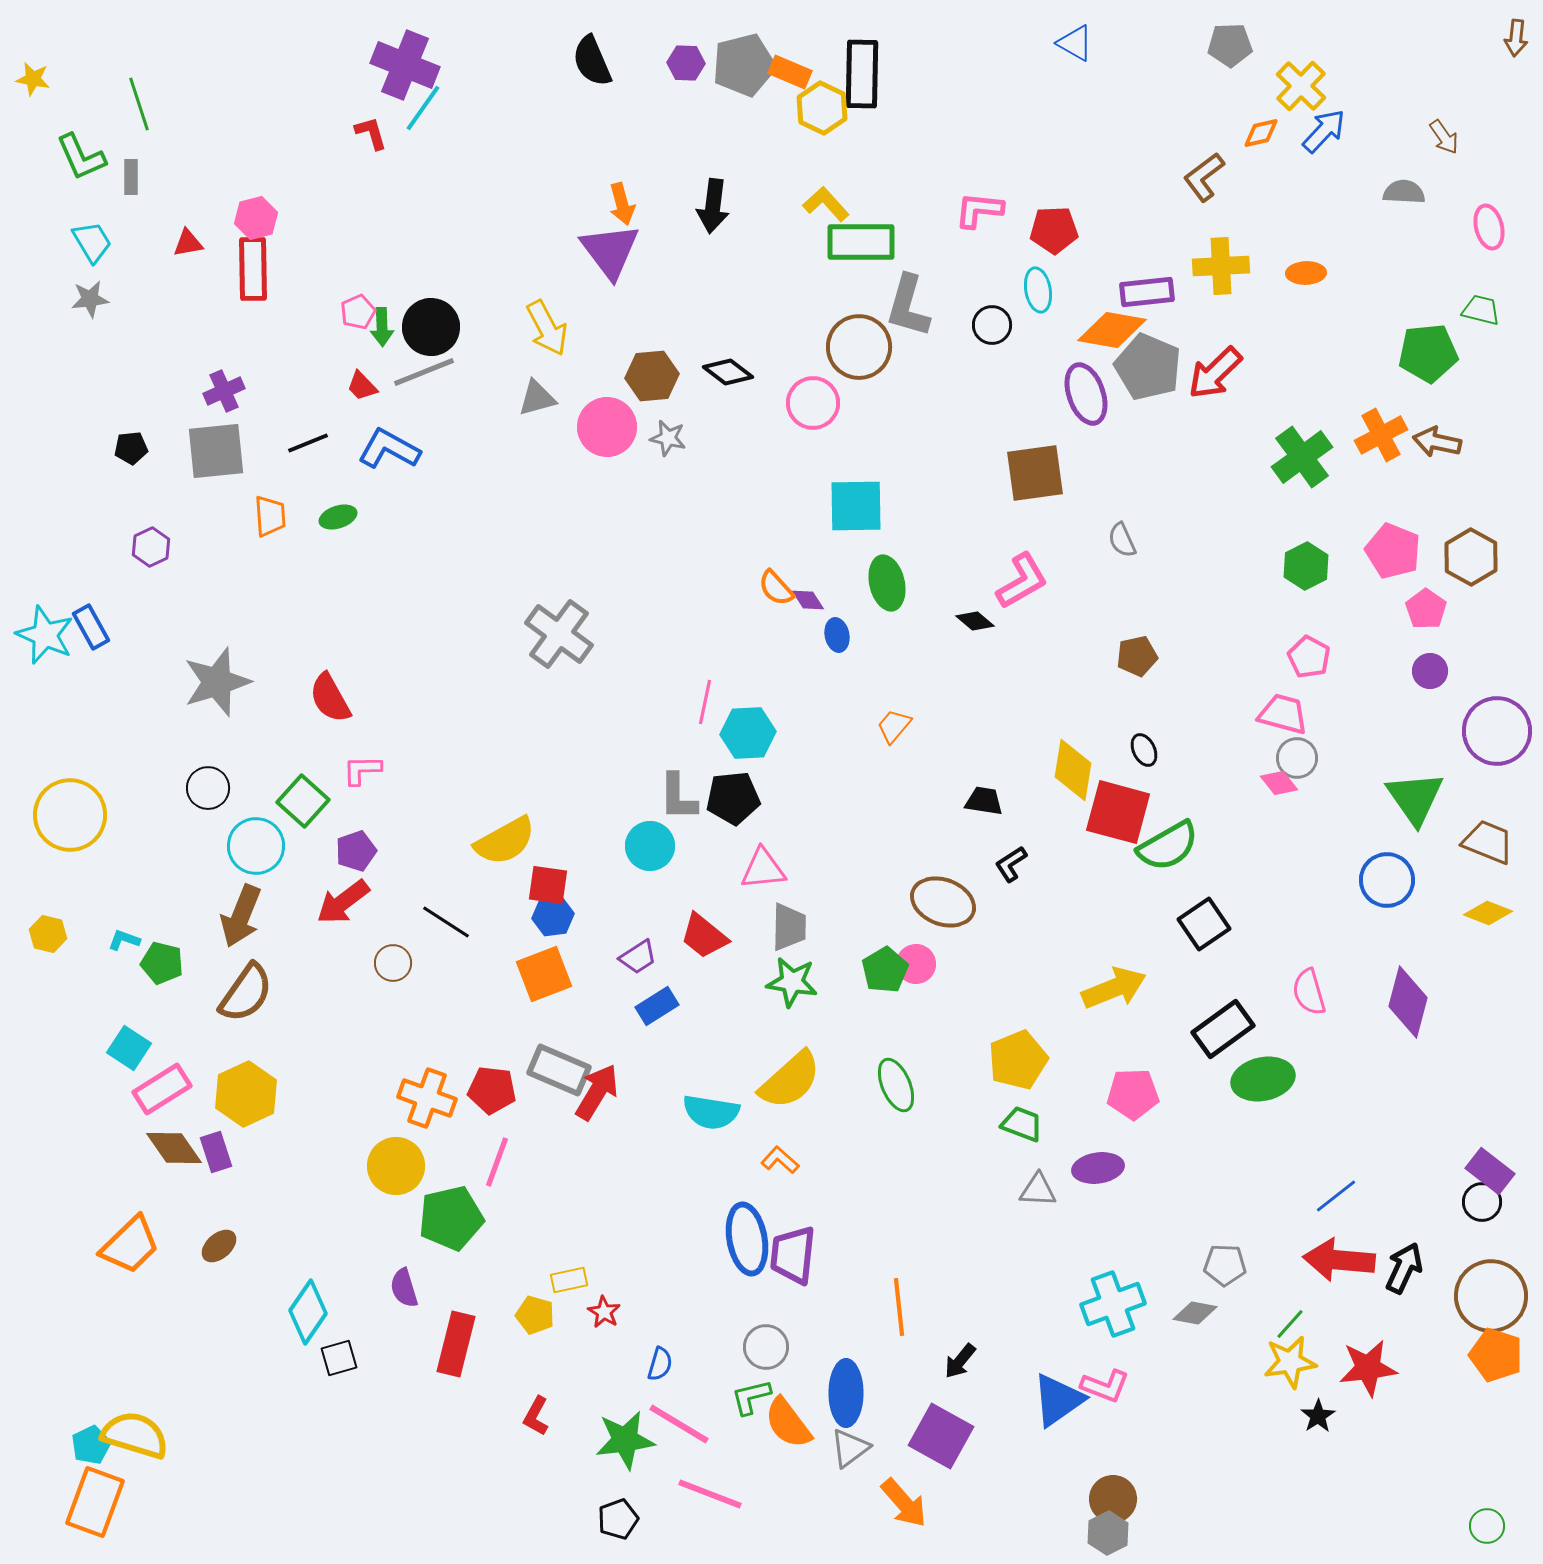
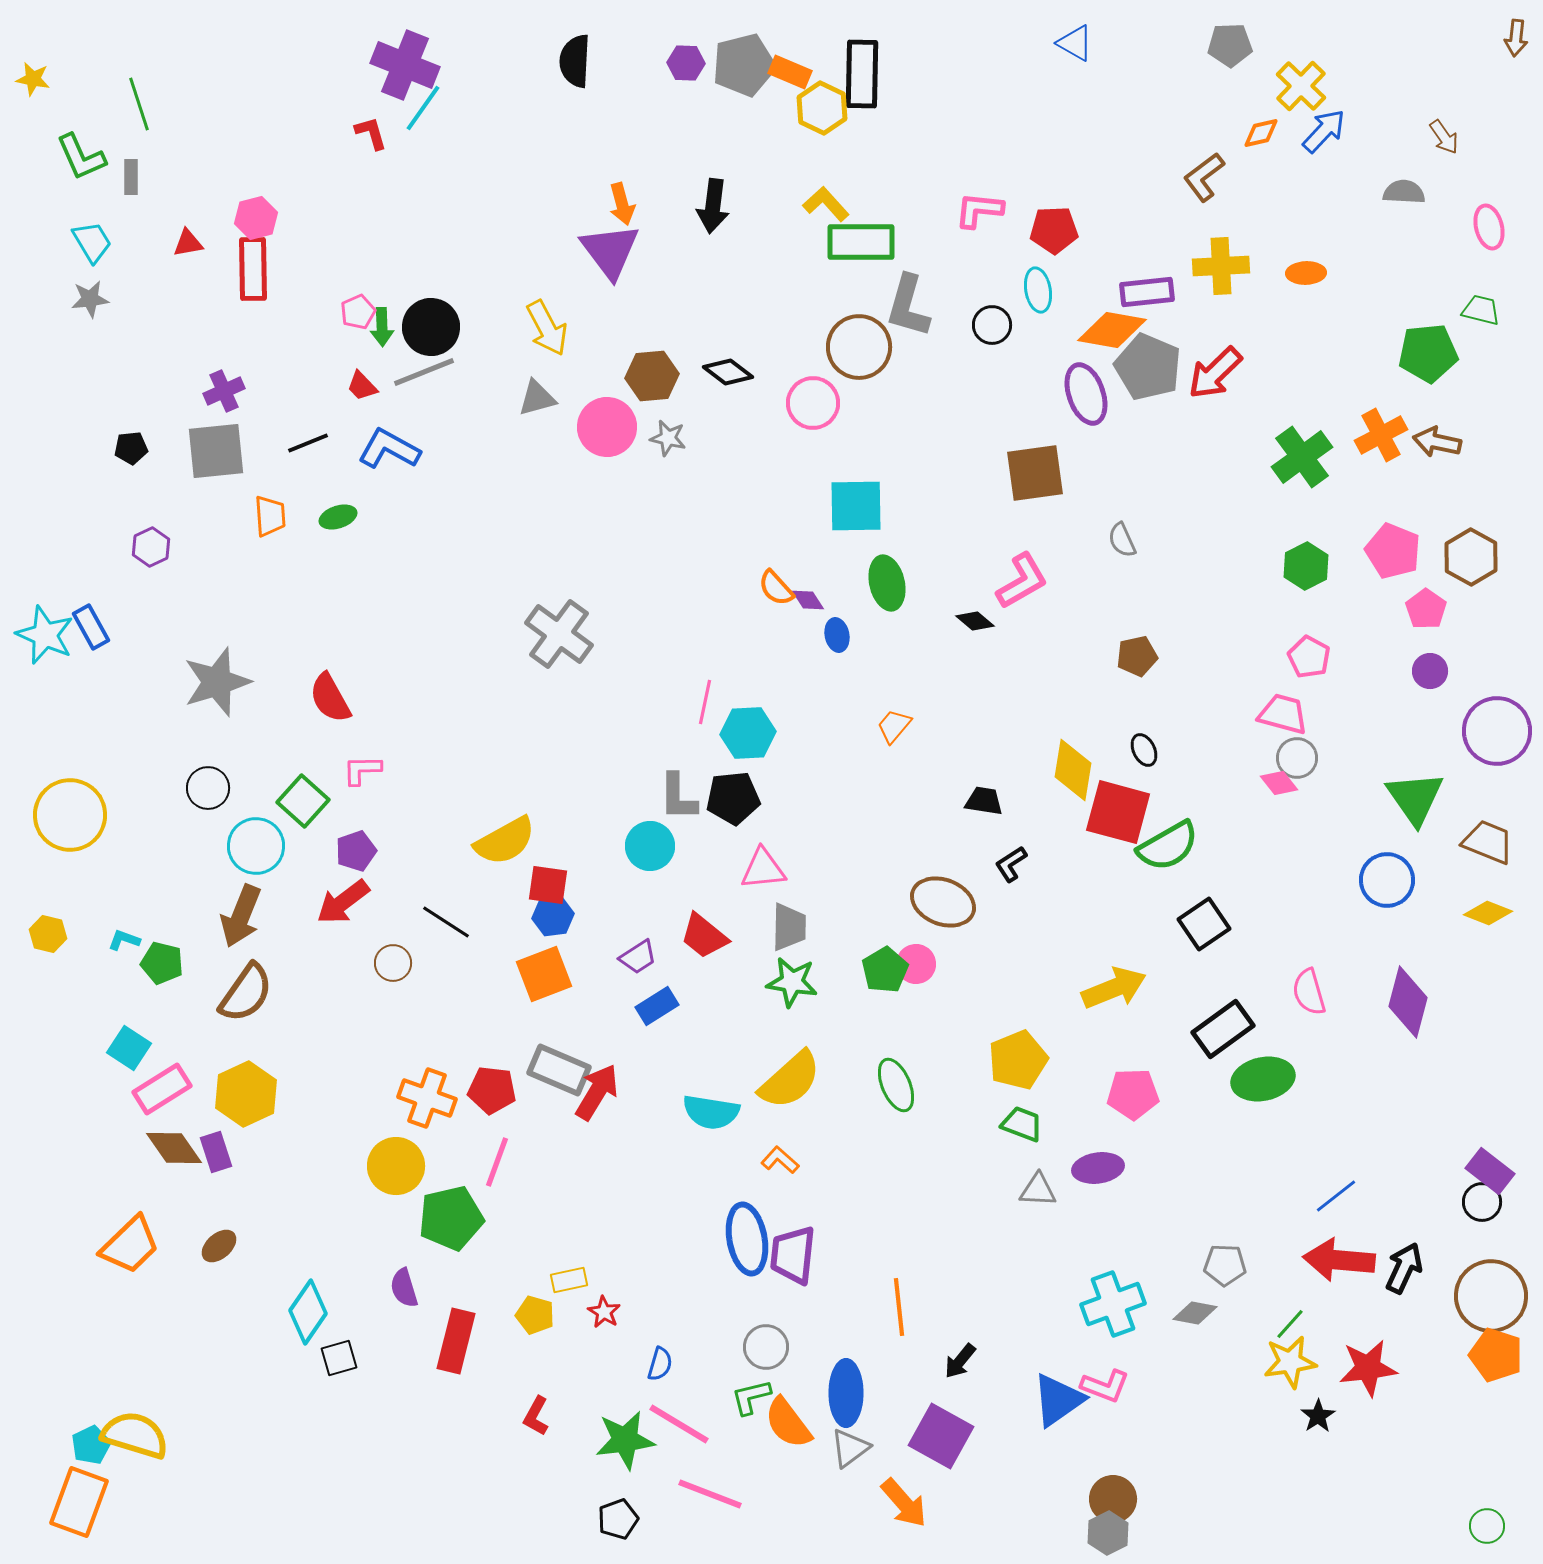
black semicircle at (592, 61): moved 17 px left; rotated 26 degrees clockwise
red rectangle at (456, 1344): moved 3 px up
orange rectangle at (95, 1502): moved 16 px left
